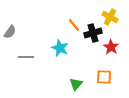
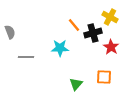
gray semicircle: rotated 56 degrees counterclockwise
cyan star: rotated 24 degrees counterclockwise
